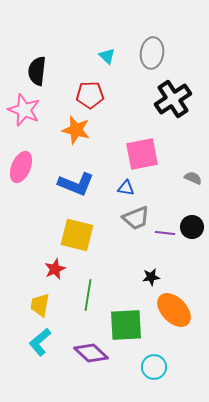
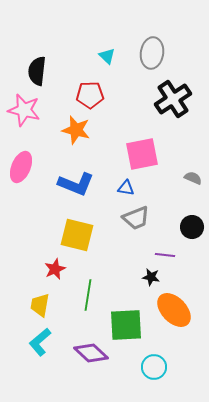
pink star: rotated 8 degrees counterclockwise
purple line: moved 22 px down
black star: rotated 18 degrees clockwise
